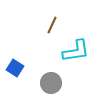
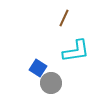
brown line: moved 12 px right, 7 px up
blue square: moved 23 px right
